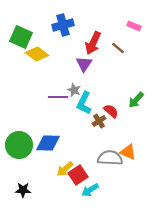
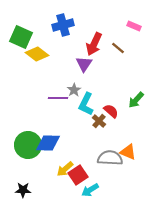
red arrow: moved 1 px right, 1 px down
gray star: rotated 16 degrees clockwise
purple line: moved 1 px down
cyan L-shape: moved 2 px right, 1 px down
brown cross: rotated 16 degrees counterclockwise
green circle: moved 9 px right
